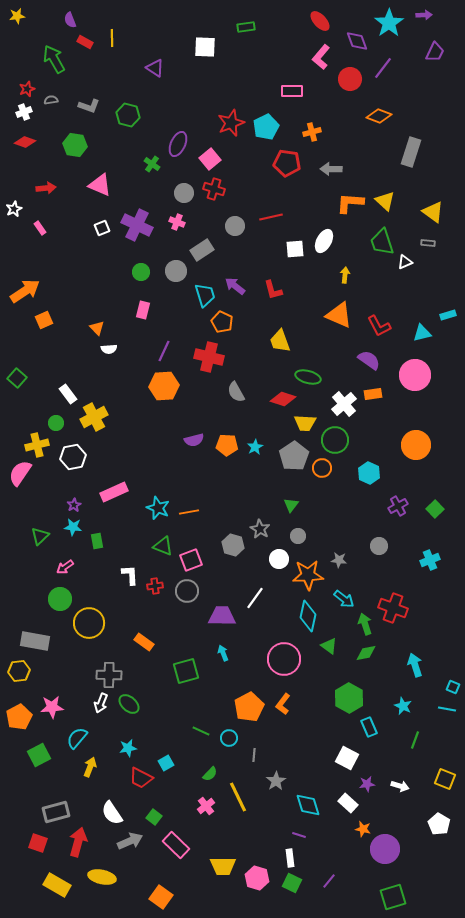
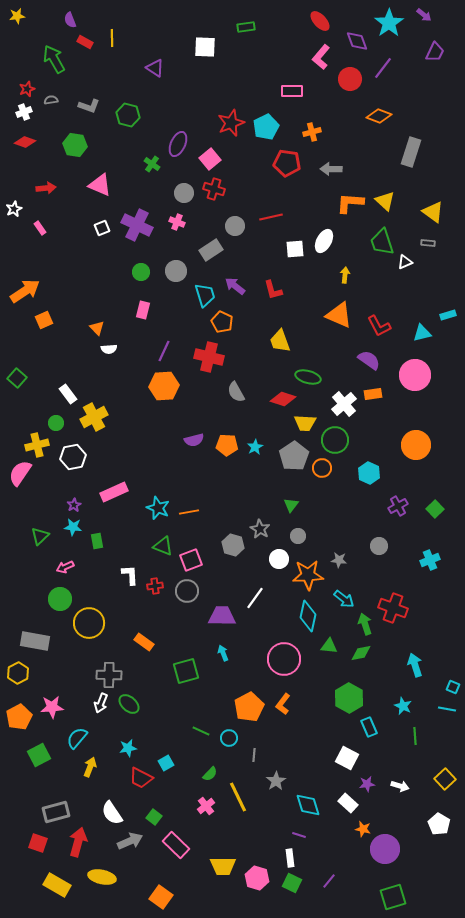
purple arrow at (424, 15): rotated 42 degrees clockwise
gray rectangle at (202, 250): moved 9 px right
pink arrow at (65, 567): rotated 12 degrees clockwise
green triangle at (329, 646): rotated 30 degrees counterclockwise
green diamond at (366, 653): moved 5 px left
yellow hexagon at (19, 671): moved 1 px left, 2 px down; rotated 20 degrees counterclockwise
green line at (415, 740): moved 4 px up; rotated 24 degrees counterclockwise
yellow square at (445, 779): rotated 25 degrees clockwise
